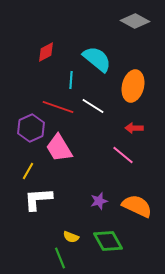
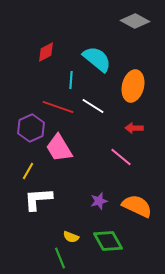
pink line: moved 2 px left, 2 px down
